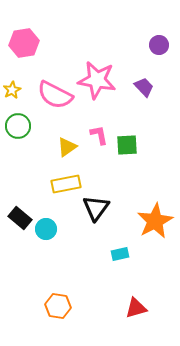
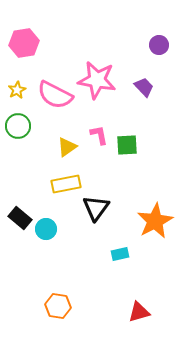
yellow star: moved 5 px right
red triangle: moved 3 px right, 4 px down
